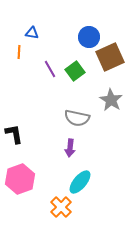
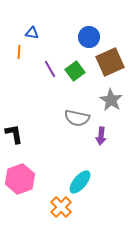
brown square: moved 5 px down
purple arrow: moved 31 px right, 12 px up
